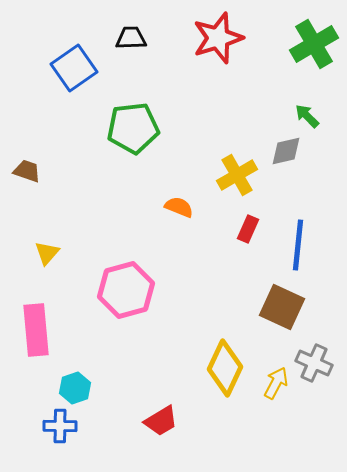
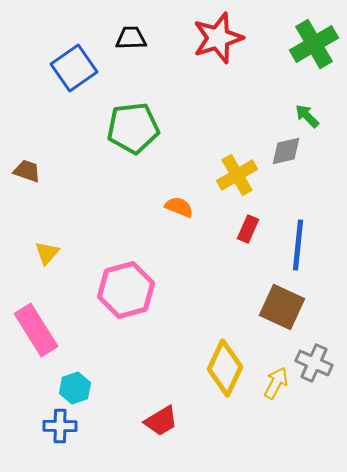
pink rectangle: rotated 27 degrees counterclockwise
